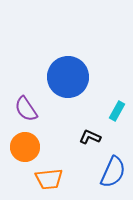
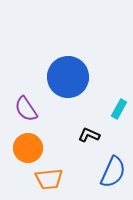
cyan rectangle: moved 2 px right, 2 px up
black L-shape: moved 1 px left, 2 px up
orange circle: moved 3 px right, 1 px down
